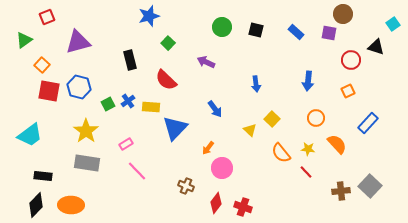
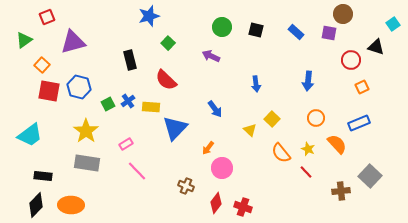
purple triangle at (78, 42): moved 5 px left
purple arrow at (206, 62): moved 5 px right, 6 px up
orange square at (348, 91): moved 14 px right, 4 px up
blue rectangle at (368, 123): moved 9 px left; rotated 25 degrees clockwise
yellow star at (308, 149): rotated 16 degrees clockwise
gray square at (370, 186): moved 10 px up
